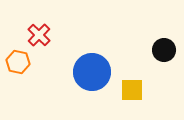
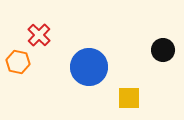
black circle: moved 1 px left
blue circle: moved 3 px left, 5 px up
yellow square: moved 3 px left, 8 px down
